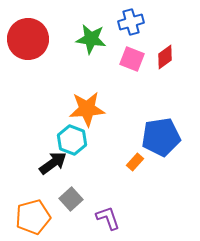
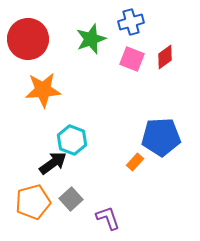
green star: rotated 28 degrees counterclockwise
orange star: moved 44 px left, 19 px up
blue pentagon: rotated 6 degrees clockwise
orange pentagon: moved 15 px up
